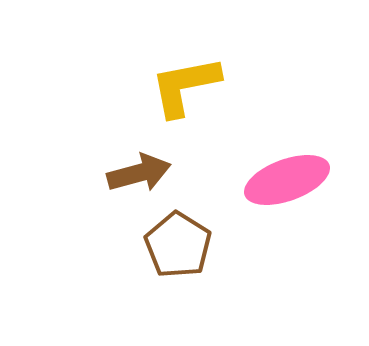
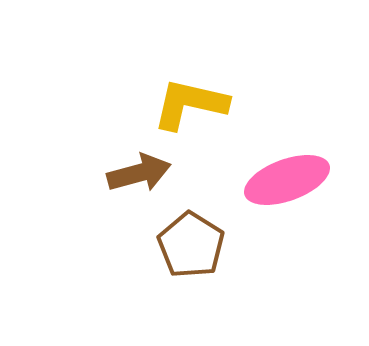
yellow L-shape: moved 5 px right, 18 px down; rotated 24 degrees clockwise
brown pentagon: moved 13 px right
